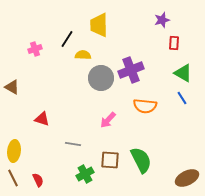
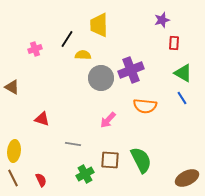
red semicircle: moved 3 px right
